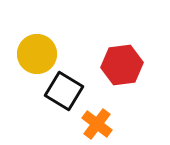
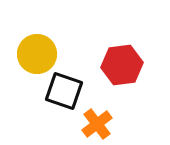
black square: rotated 12 degrees counterclockwise
orange cross: rotated 16 degrees clockwise
